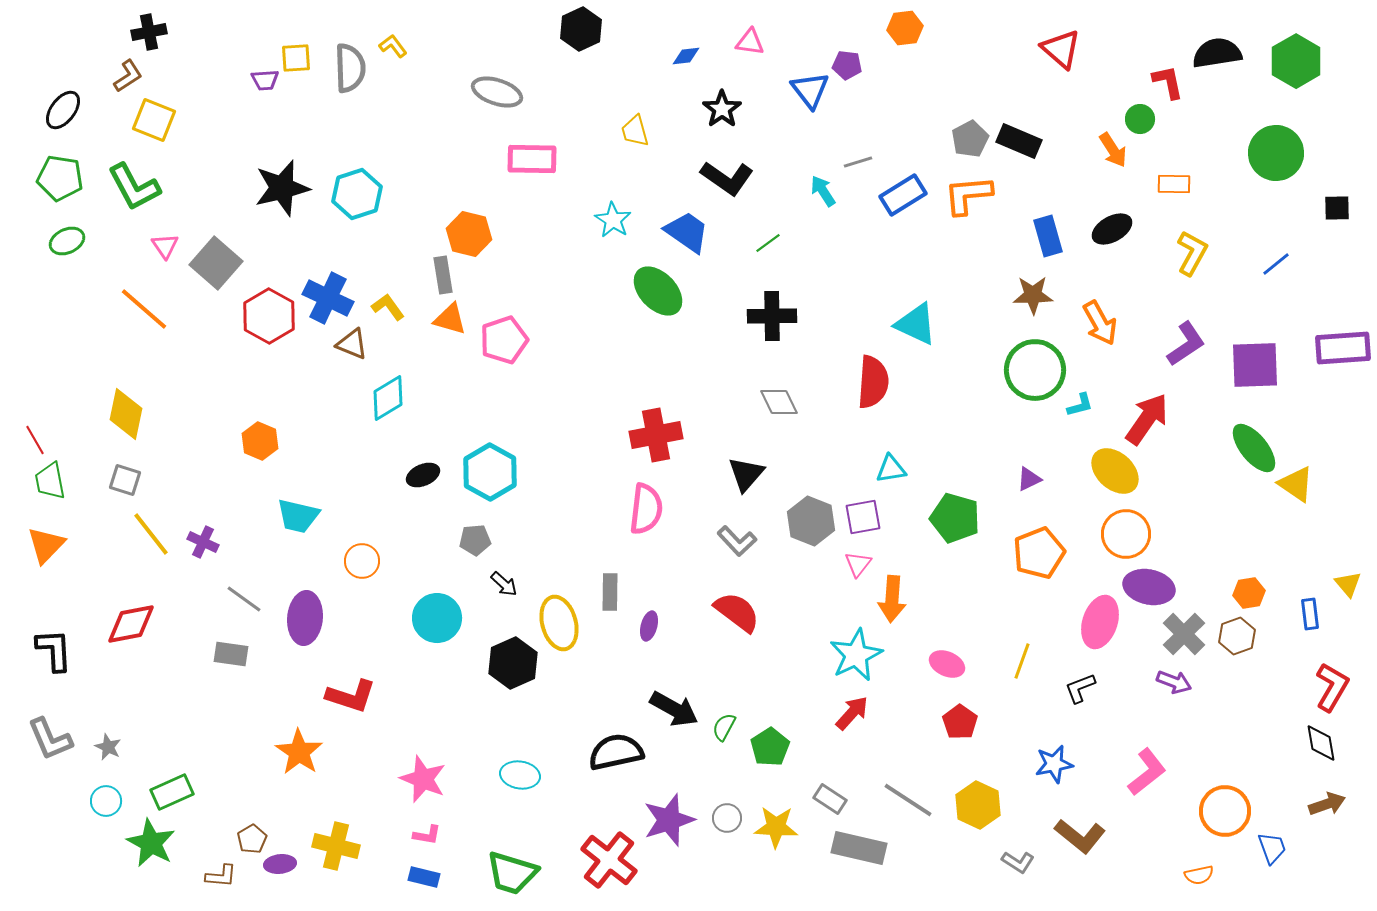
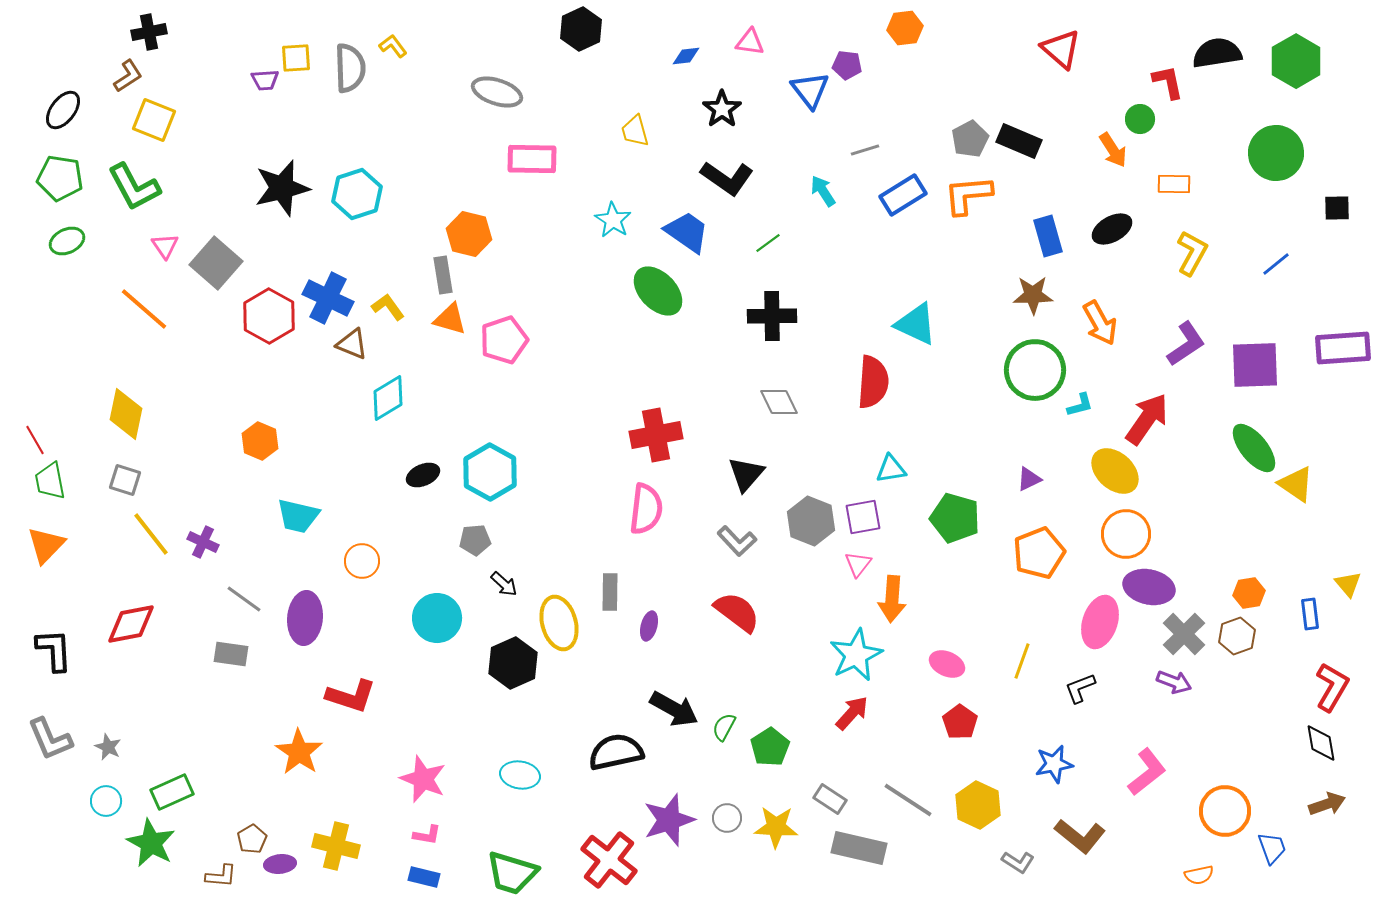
gray line at (858, 162): moved 7 px right, 12 px up
